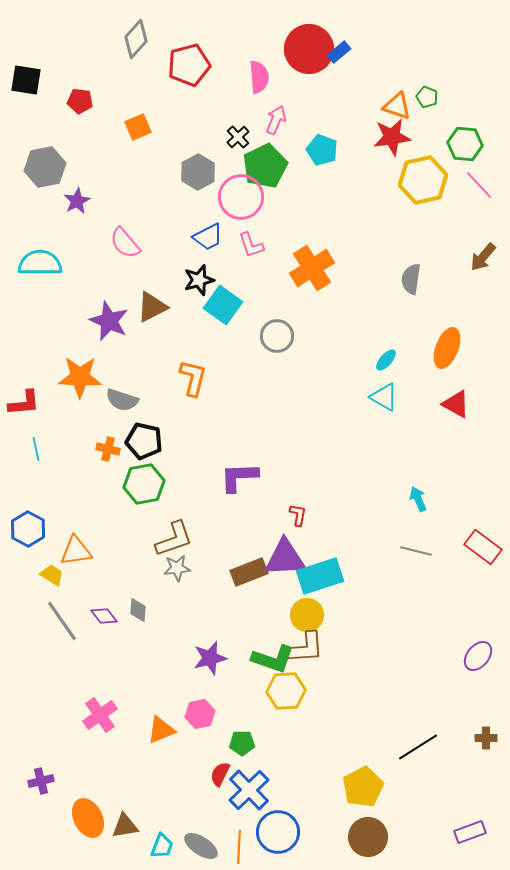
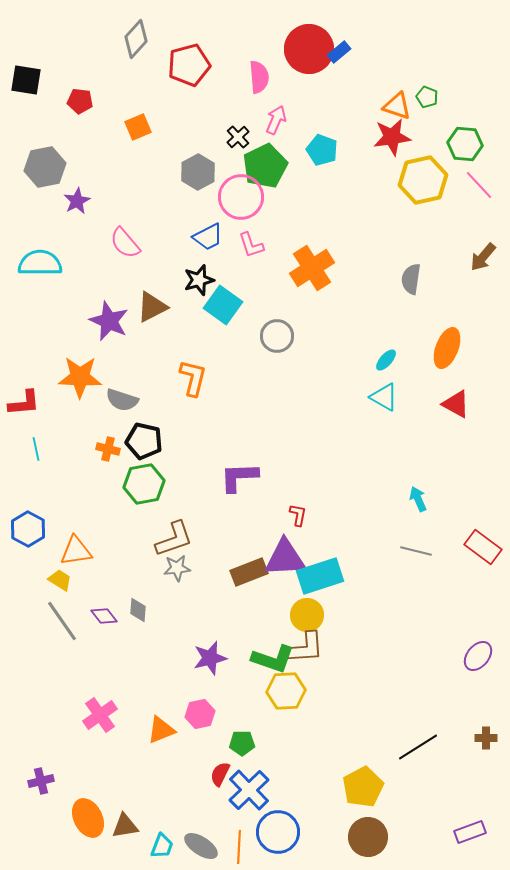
yellow trapezoid at (52, 575): moved 8 px right, 5 px down
